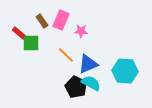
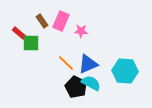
pink rectangle: moved 1 px down
orange line: moved 8 px down
